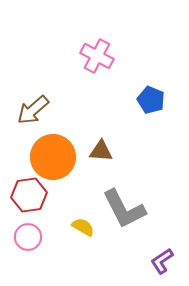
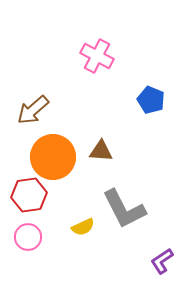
yellow semicircle: rotated 125 degrees clockwise
